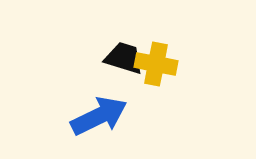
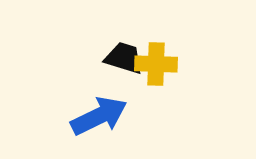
yellow cross: rotated 9 degrees counterclockwise
